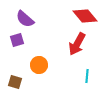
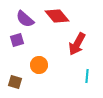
red diamond: moved 28 px left
